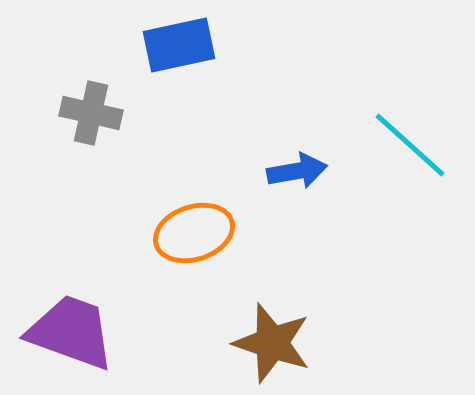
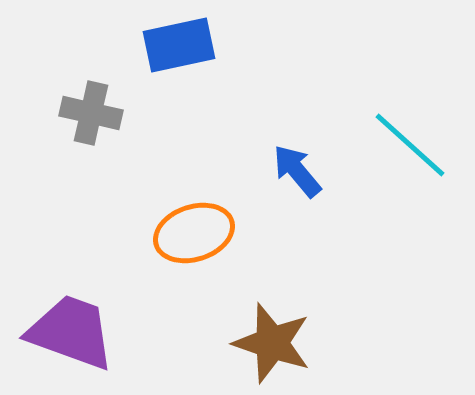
blue arrow: rotated 120 degrees counterclockwise
